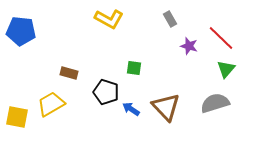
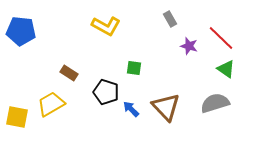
yellow L-shape: moved 3 px left, 7 px down
green triangle: rotated 36 degrees counterclockwise
brown rectangle: rotated 18 degrees clockwise
blue arrow: rotated 12 degrees clockwise
